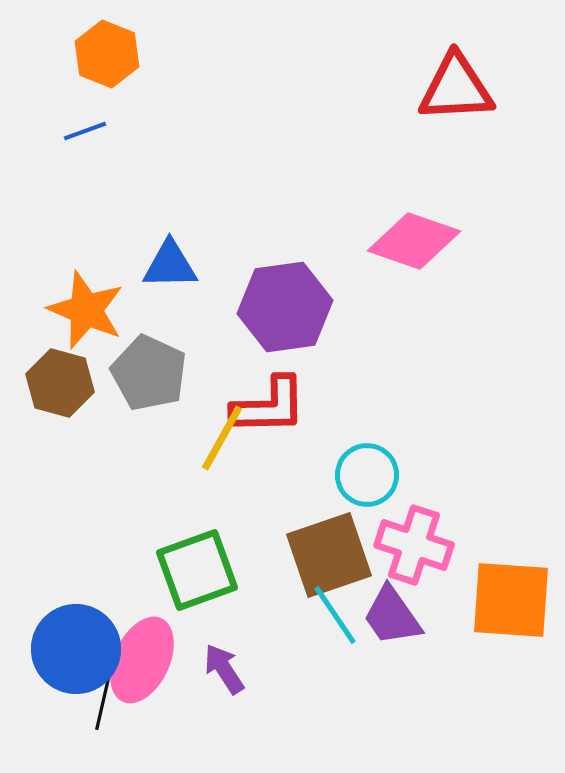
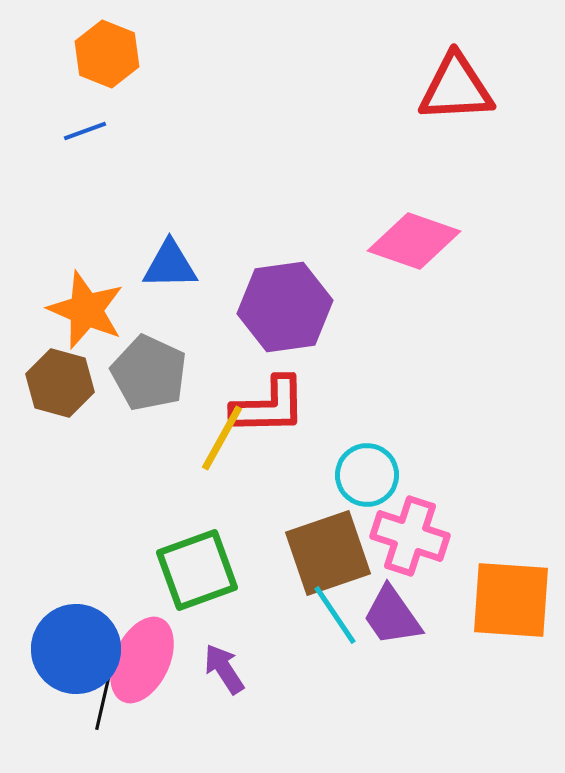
pink cross: moved 4 px left, 9 px up
brown square: moved 1 px left, 2 px up
